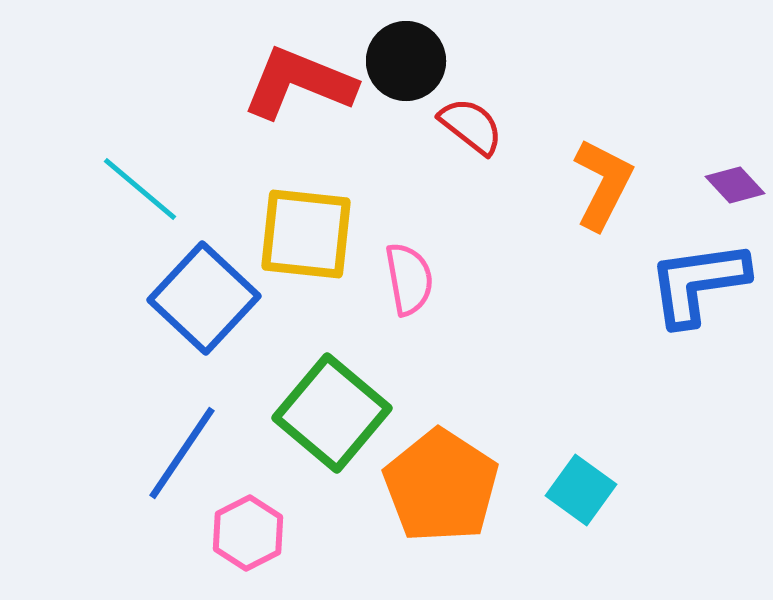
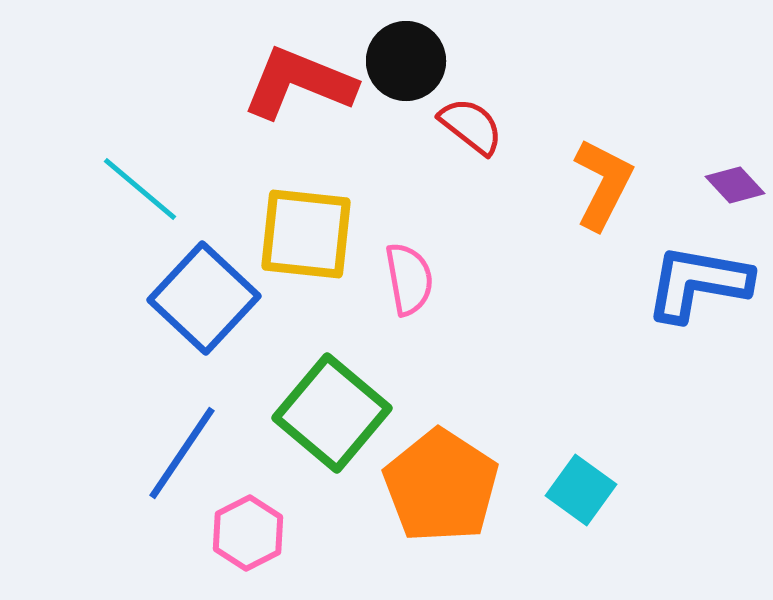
blue L-shape: rotated 18 degrees clockwise
